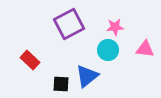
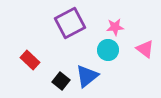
purple square: moved 1 px right, 1 px up
pink triangle: rotated 30 degrees clockwise
black square: moved 3 px up; rotated 36 degrees clockwise
